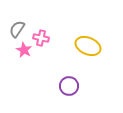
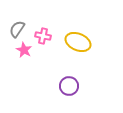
pink cross: moved 2 px right, 2 px up
yellow ellipse: moved 10 px left, 4 px up
